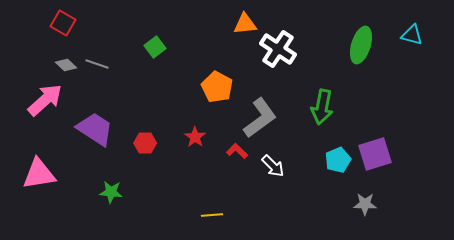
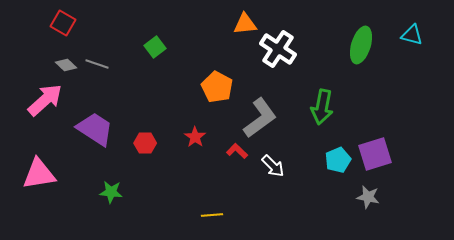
gray star: moved 3 px right, 7 px up; rotated 10 degrees clockwise
